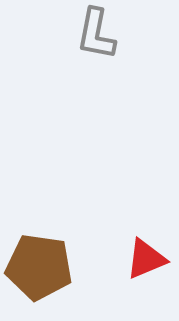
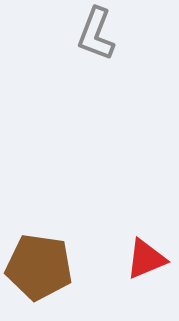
gray L-shape: rotated 10 degrees clockwise
